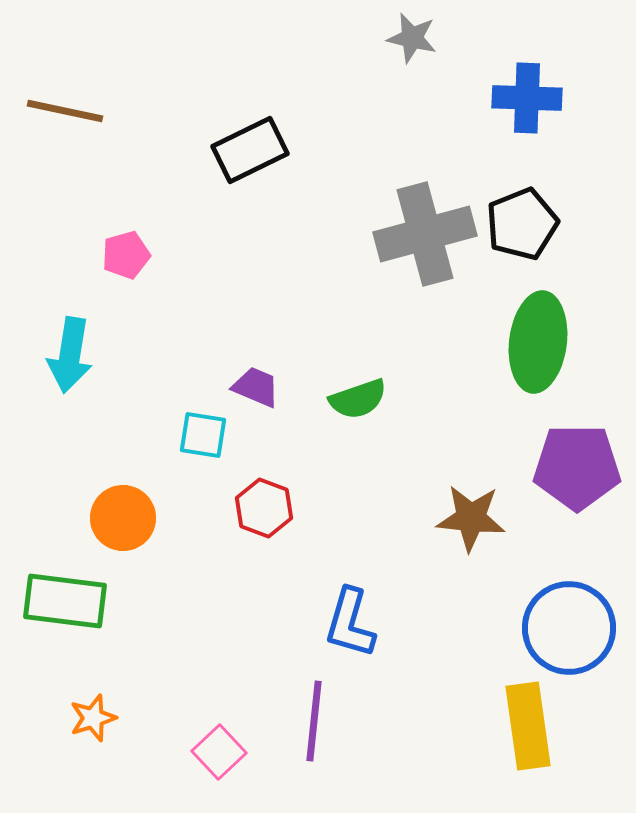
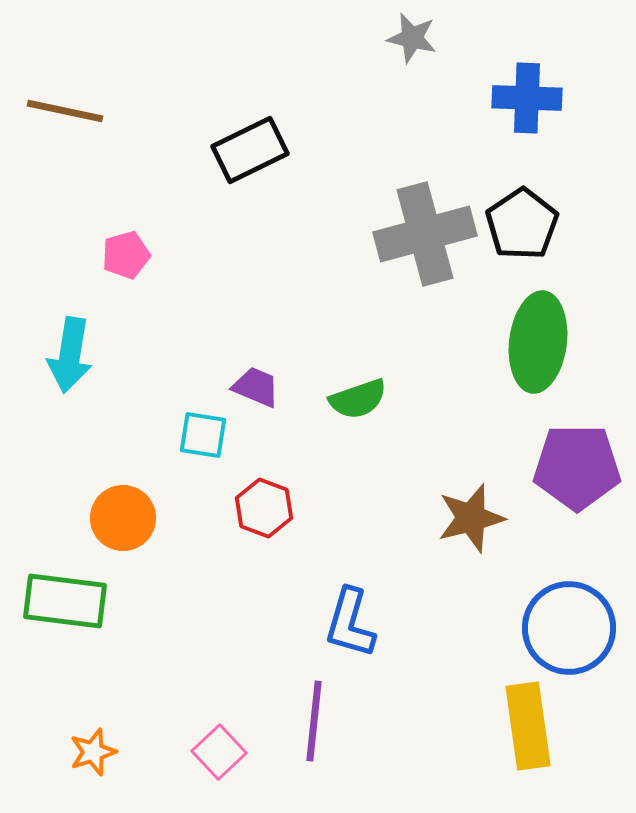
black pentagon: rotated 12 degrees counterclockwise
brown star: rotated 20 degrees counterclockwise
orange star: moved 34 px down
